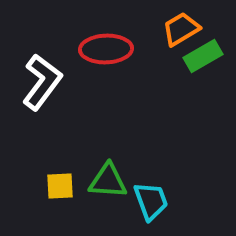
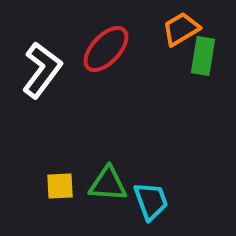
red ellipse: rotated 45 degrees counterclockwise
green rectangle: rotated 51 degrees counterclockwise
white L-shape: moved 12 px up
green triangle: moved 3 px down
